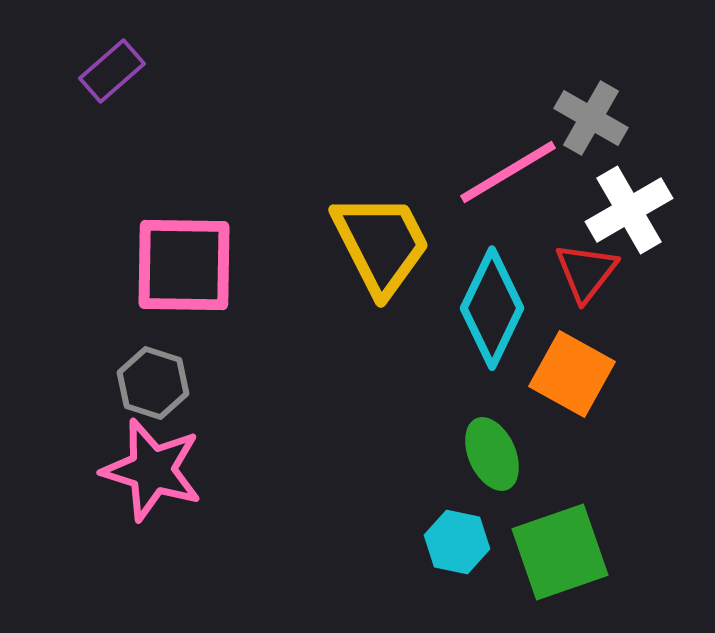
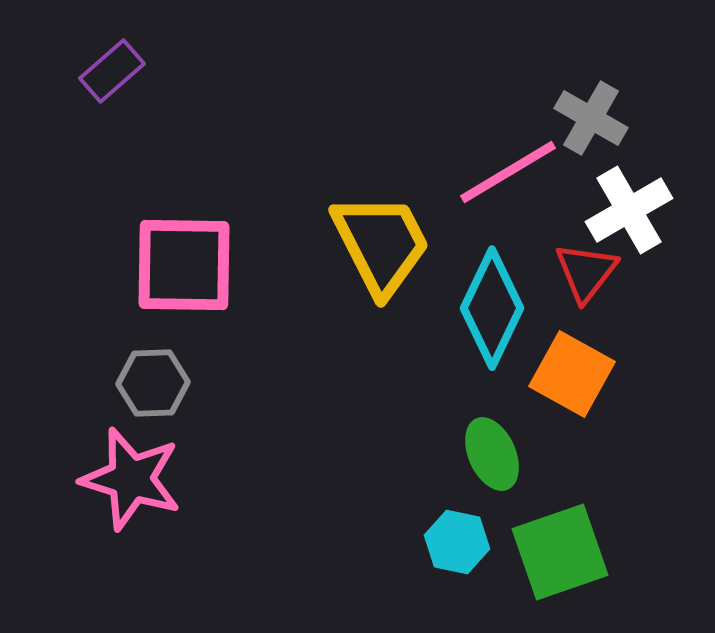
gray hexagon: rotated 20 degrees counterclockwise
pink star: moved 21 px left, 9 px down
